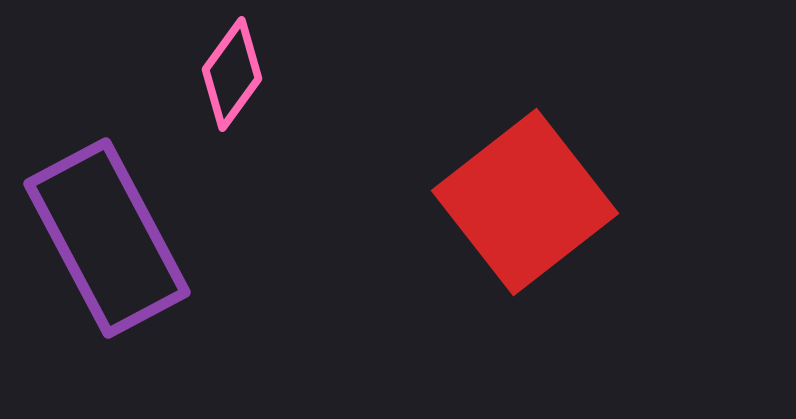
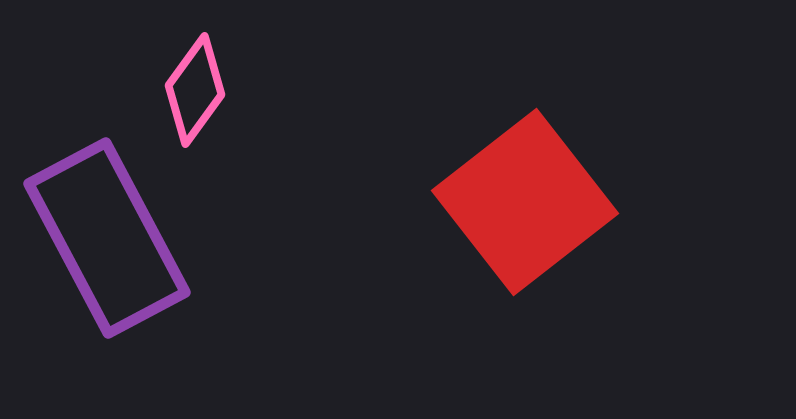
pink diamond: moved 37 px left, 16 px down
